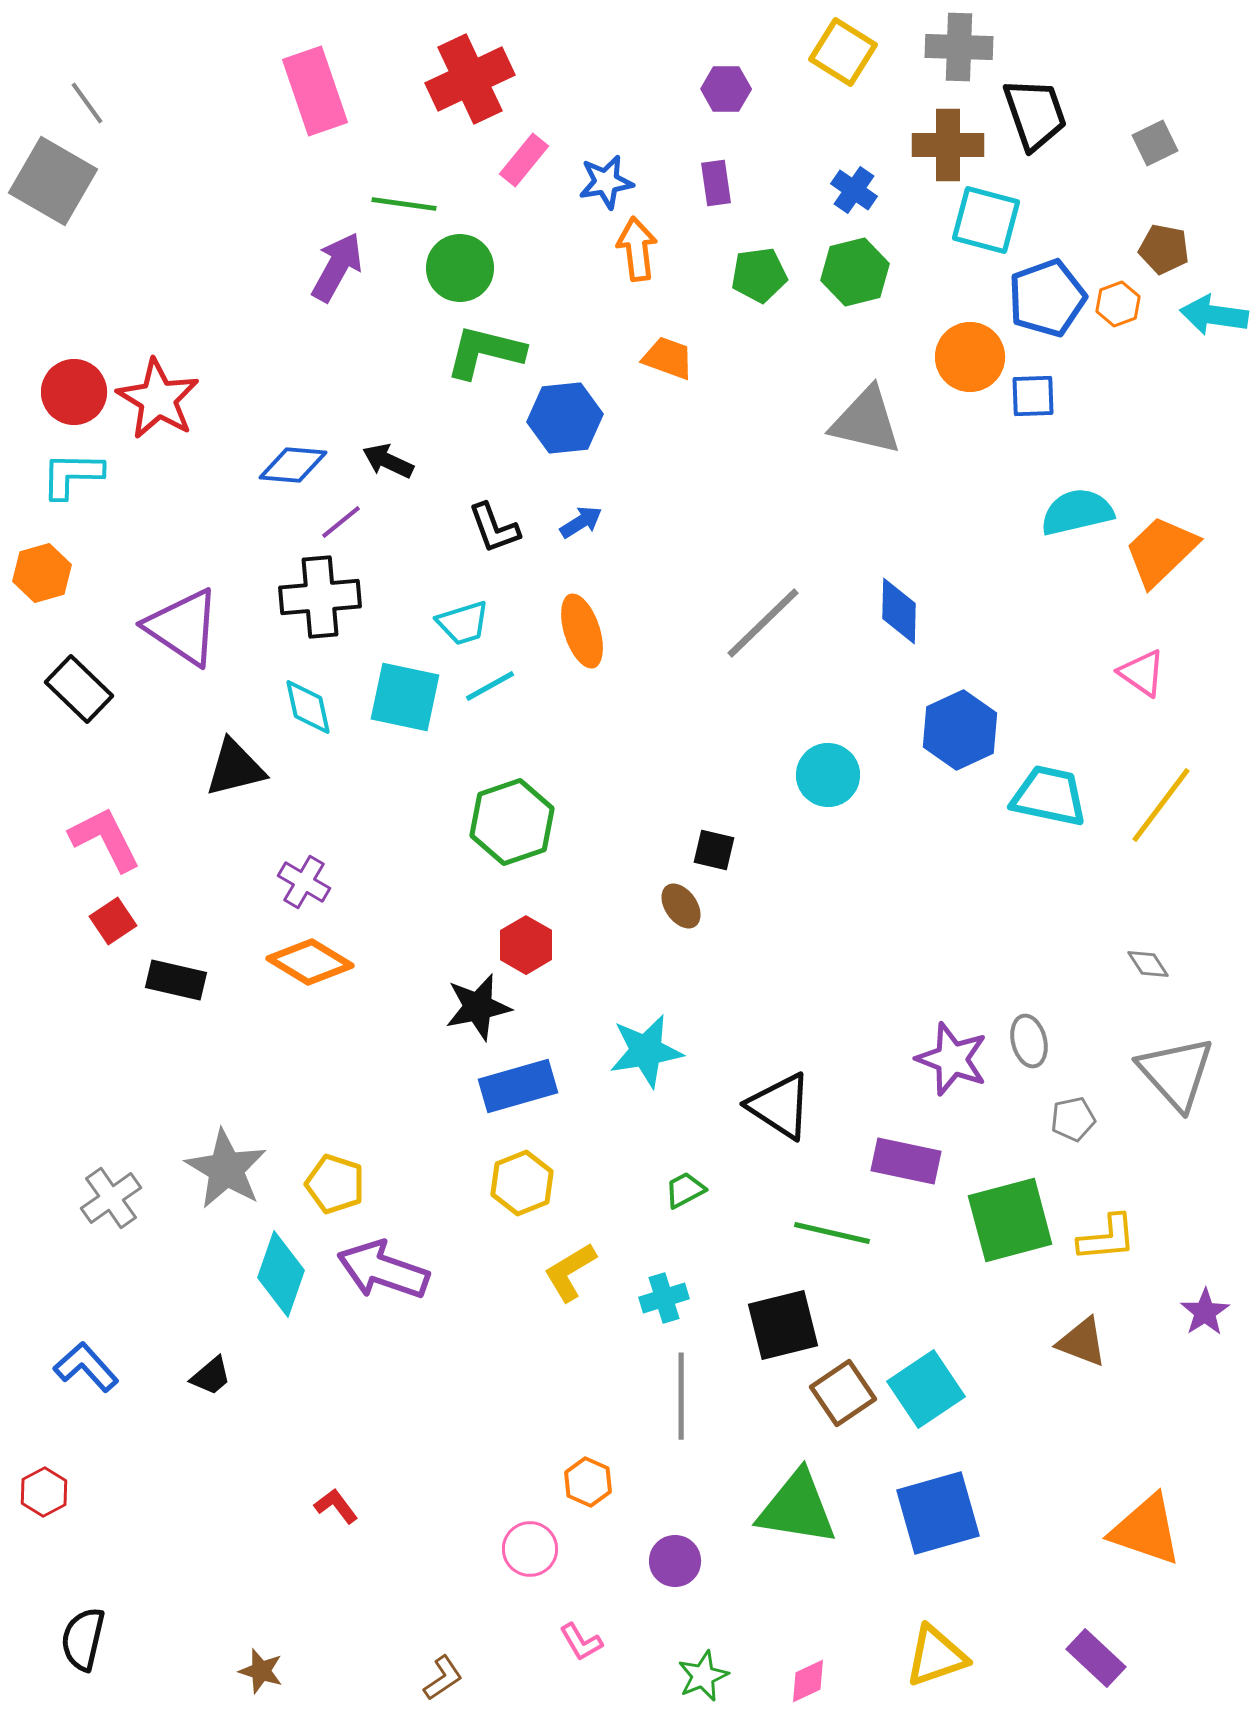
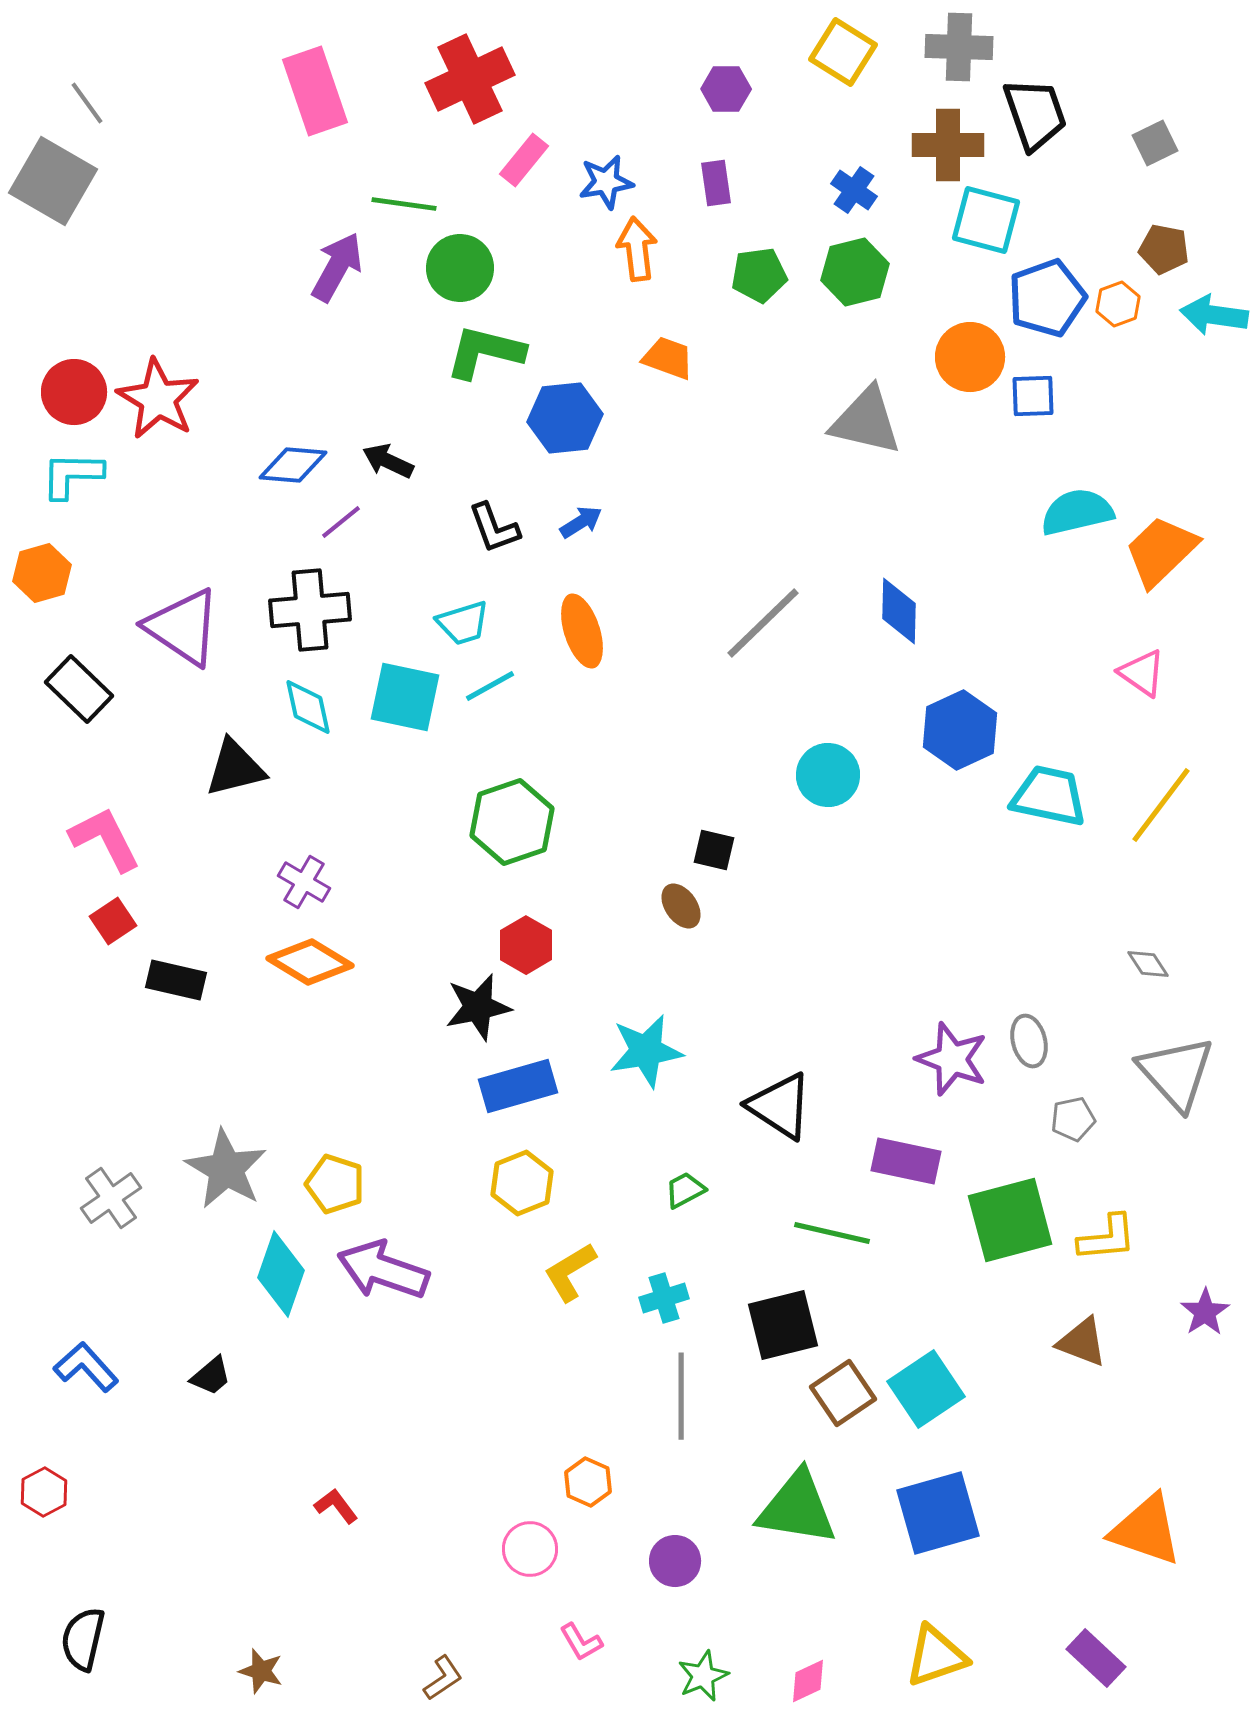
black cross at (320, 597): moved 10 px left, 13 px down
